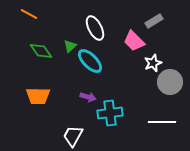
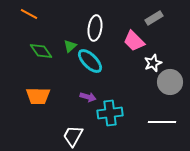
gray rectangle: moved 3 px up
white ellipse: rotated 35 degrees clockwise
